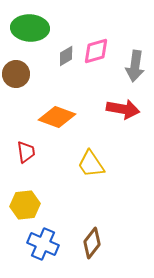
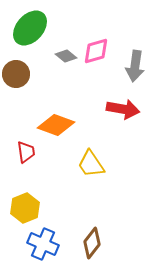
green ellipse: rotated 51 degrees counterclockwise
gray diamond: rotated 70 degrees clockwise
orange diamond: moved 1 px left, 8 px down
yellow hexagon: moved 3 px down; rotated 16 degrees counterclockwise
